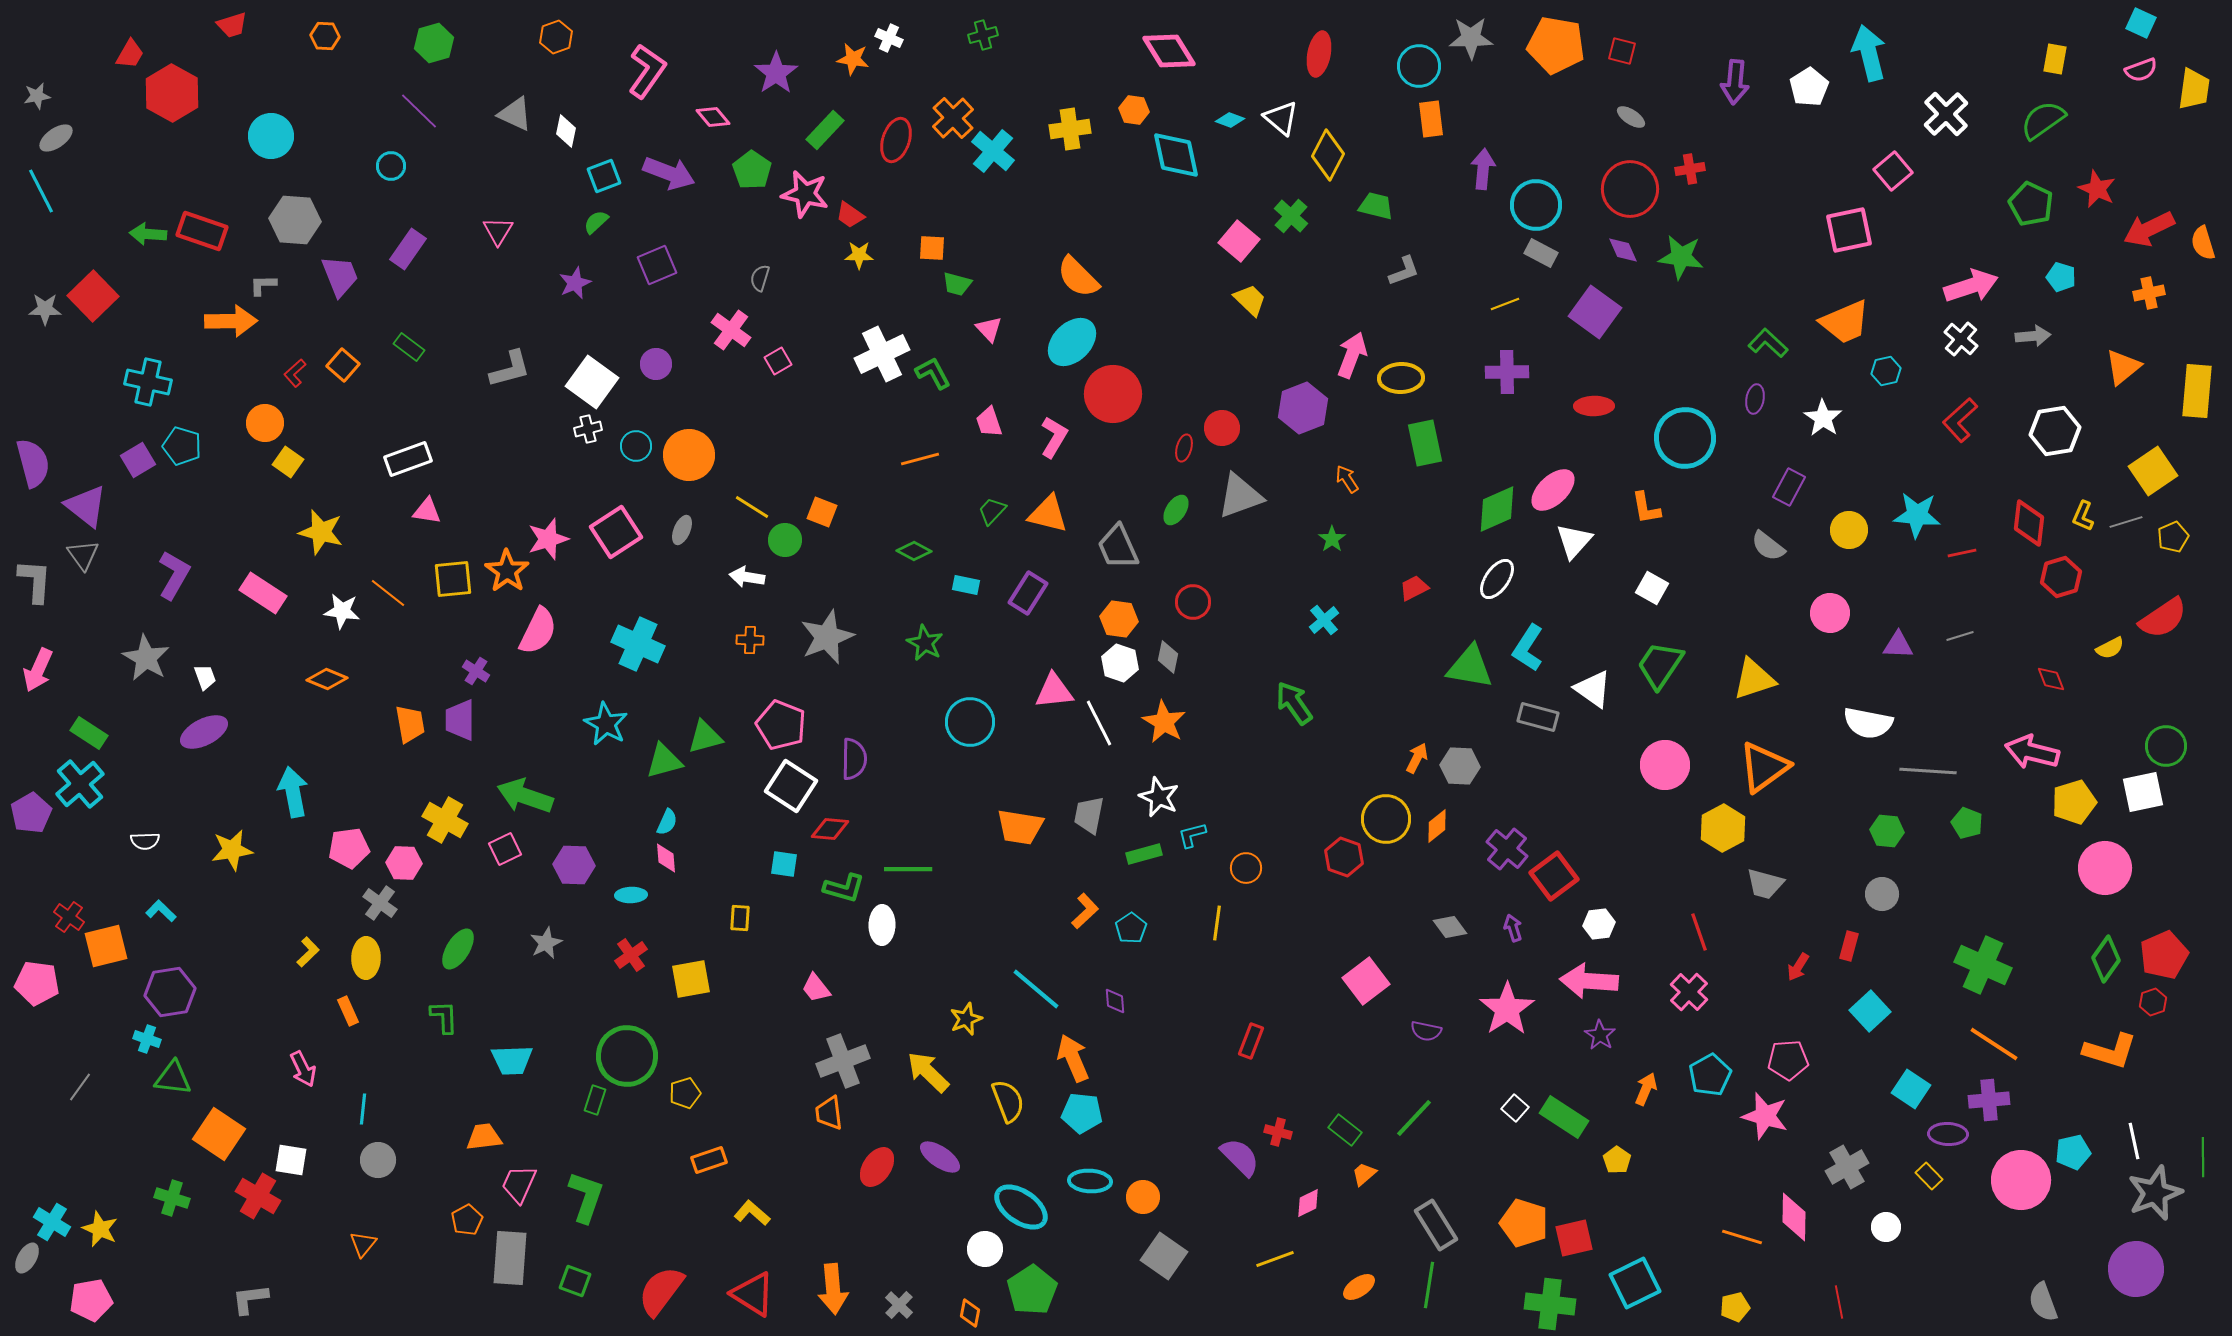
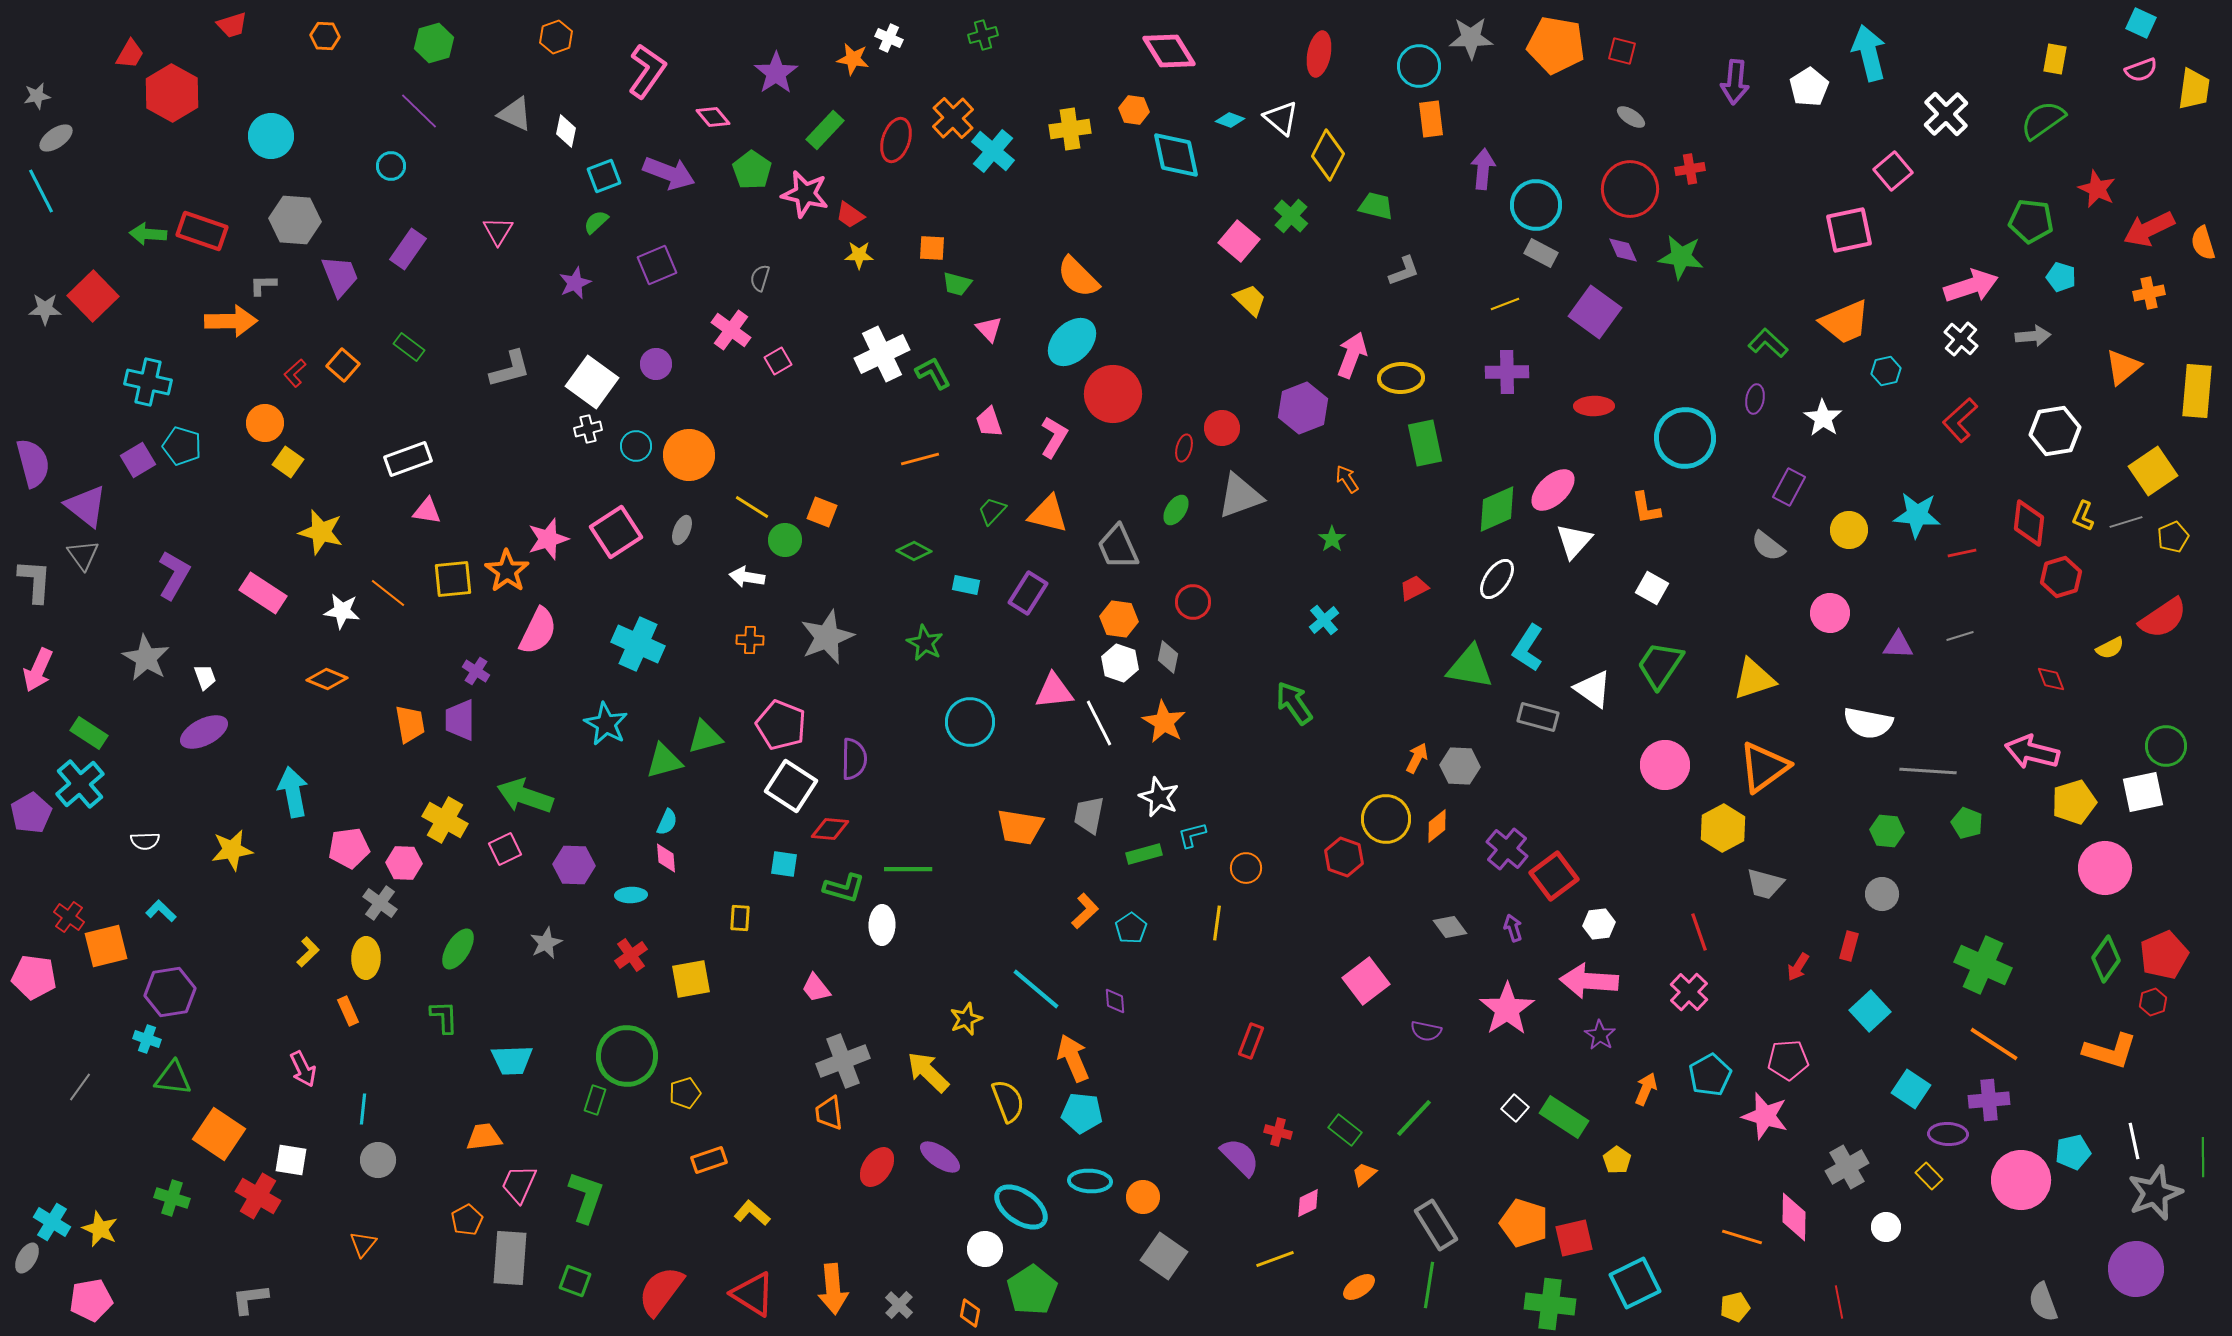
green pentagon at (2031, 204): moved 17 px down; rotated 18 degrees counterclockwise
pink pentagon at (37, 983): moved 3 px left, 6 px up
